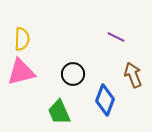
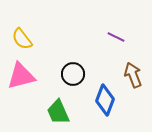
yellow semicircle: rotated 140 degrees clockwise
pink triangle: moved 4 px down
green trapezoid: moved 1 px left
